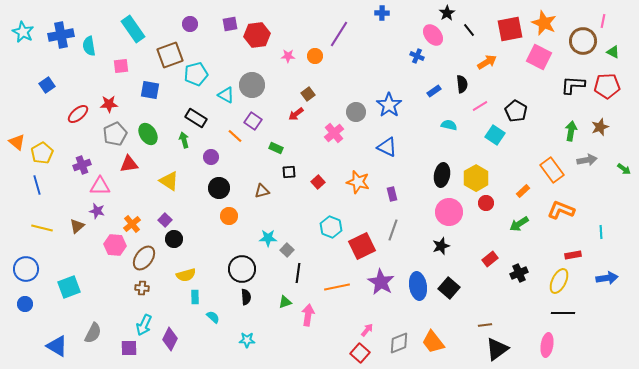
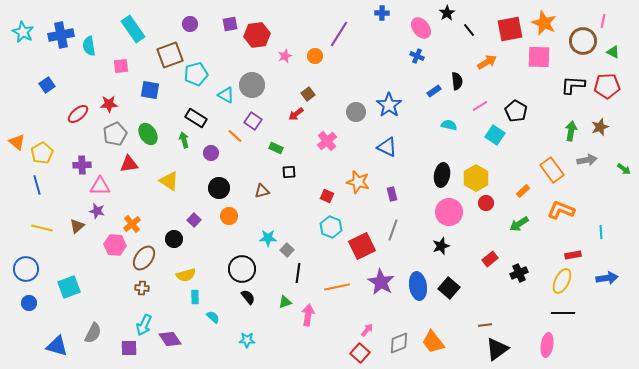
pink ellipse at (433, 35): moved 12 px left, 7 px up
pink star at (288, 56): moved 3 px left; rotated 24 degrees counterclockwise
pink square at (539, 57): rotated 25 degrees counterclockwise
black semicircle at (462, 84): moved 5 px left, 3 px up
pink cross at (334, 133): moved 7 px left, 8 px down
purple circle at (211, 157): moved 4 px up
purple cross at (82, 165): rotated 18 degrees clockwise
red square at (318, 182): moved 9 px right, 14 px down; rotated 24 degrees counterclockwise
purple square at (165, 220): moved 29 px right
yellow ellipse at (559, 281): moved 3 px right
black semicircle at (246, 297): moved 2 px right; rotated 35 degrees counterclockwise
blue circle at (25, 304): moved 4 px right, 1 px up
purple diamond at (170, 339): rotated 60 degrees counterclockwise
blue triangle at (57, 346): rotated 15 degrees counterclockwise
